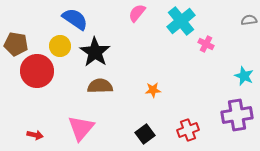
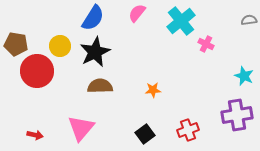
blue semicircle: moved 18 px right, 1 px up; rotated 88 degrees clockwise
black star: rotated 12 degrees clockwise
